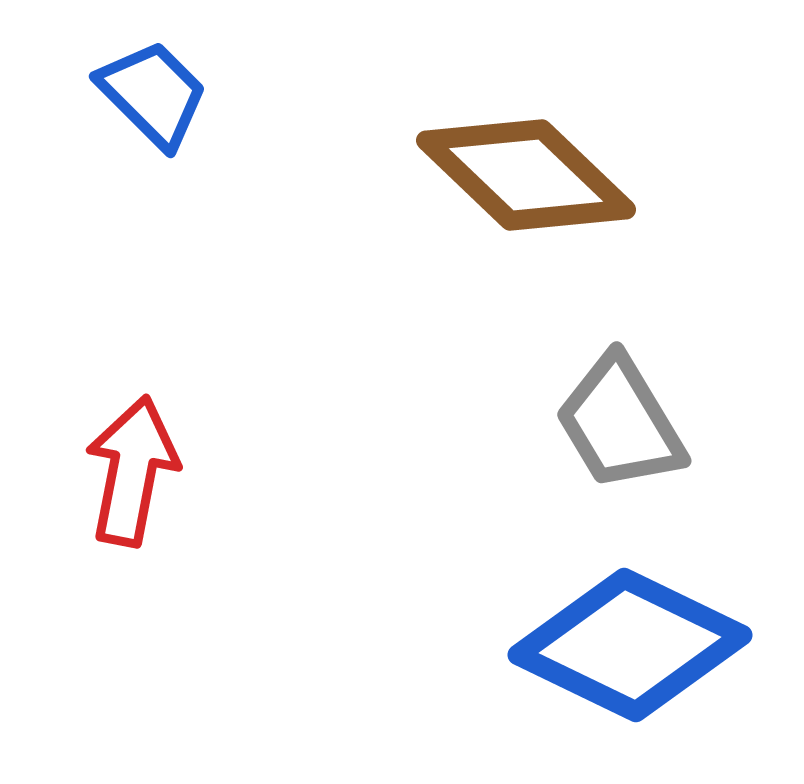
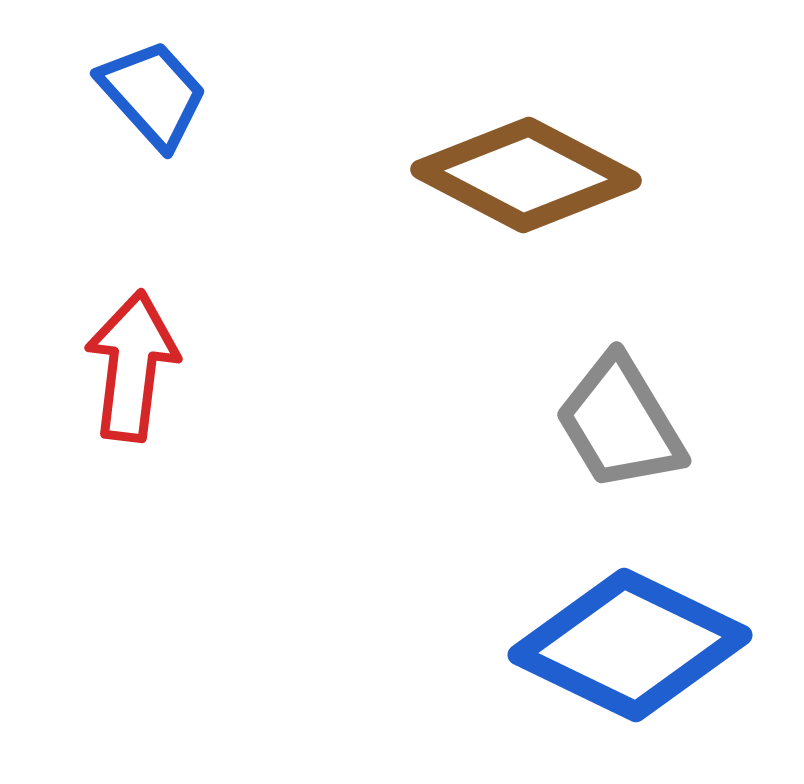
blue trapezoid: rotated 3 degrees clockwise
brown diamond: rotated 16 degrees counterclockwise
red arrow: moved 105 px up; rotated 4 degrees counterclockwise
